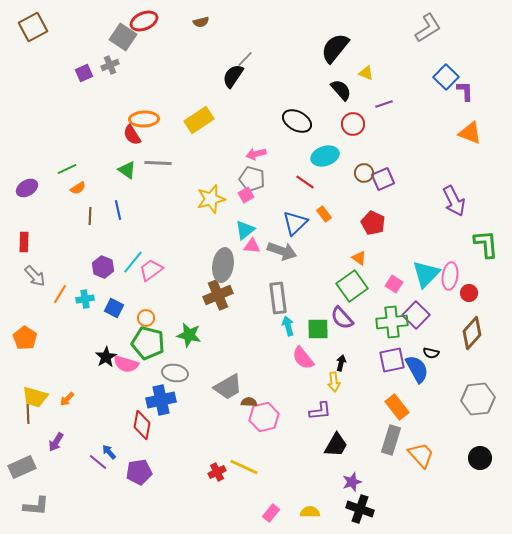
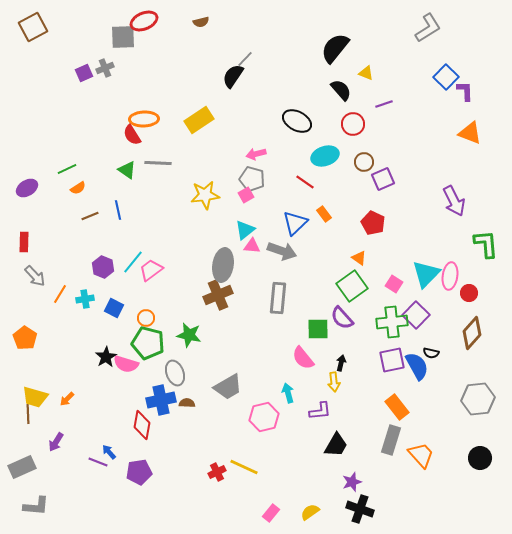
gray square at (123, 37): rotated 36 degrees counterclockwise
gray cross at (110, 65): moved 5 px left, 3 px down
brown circle at (364, 173): moved 11 px up
yellow star at (211, 199): moved 6 px left, 4 px up; rotated 8 degrees clockwise
brown line at (90, 216): rotated 66 degrees clockwise
gray rectangle at (278, 298): rotated 12 degrees clockwise
cyan arrow at (288, 326): moved 67 px down
blue semicircle at (417, 369): moved 3 px up
gray ellipse at (175, 373): rotated 60 degrees clockwise
brown semicircle at (249, 402): moved 62 px left, 1 px down
purple line at (98, 462): rotated 18 degrees counterclockwise
yellow semicircle at (310, 512): rotated 36 degrees counterclockwise
